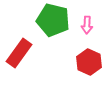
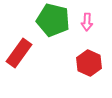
pink arrow: moved 3 px up
red hexagon: moved 1 px down
